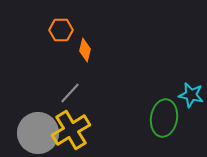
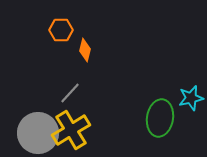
cyan star: moved 3 px down; rotated 25 degrees counterclockwise
green ellipse: moved 4 px left
